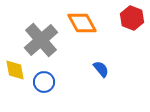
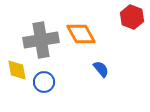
red hexagon: moved 1 px up
orange diamond: moved 1 px left, 11 px down
gray cross: rotated 32 degrees clockwise
yellow diamond: moved 2 px right
